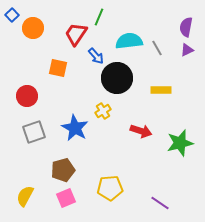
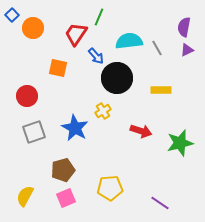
purple semicircle: moved 2 px left
